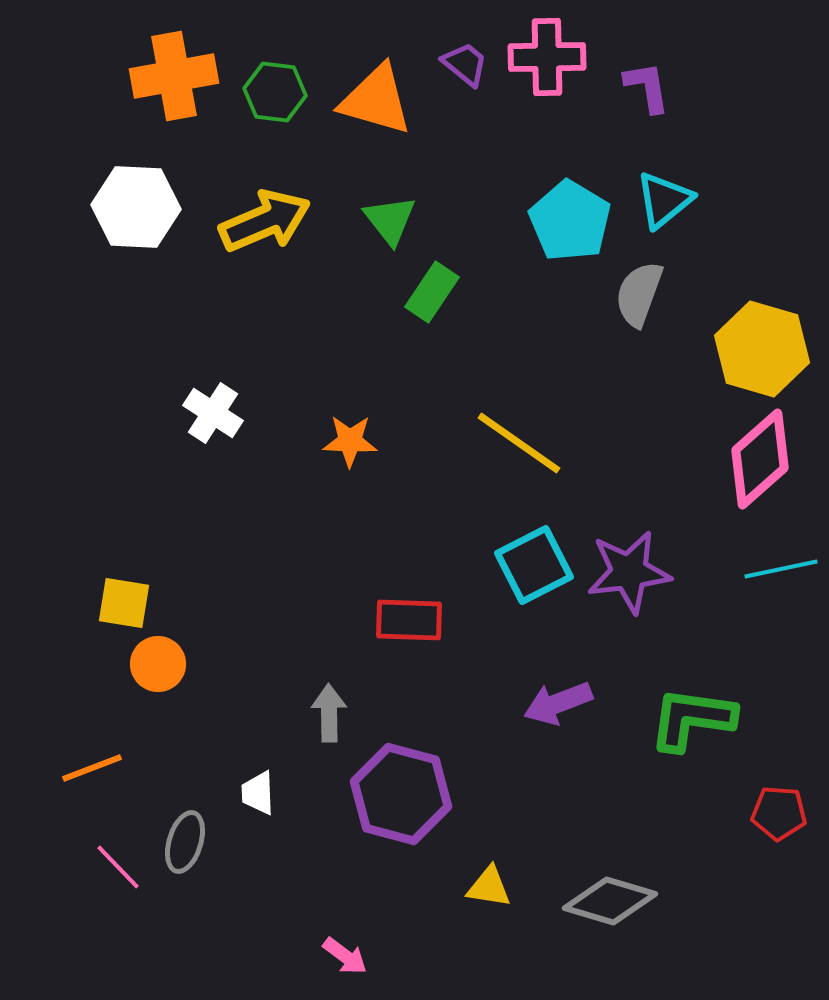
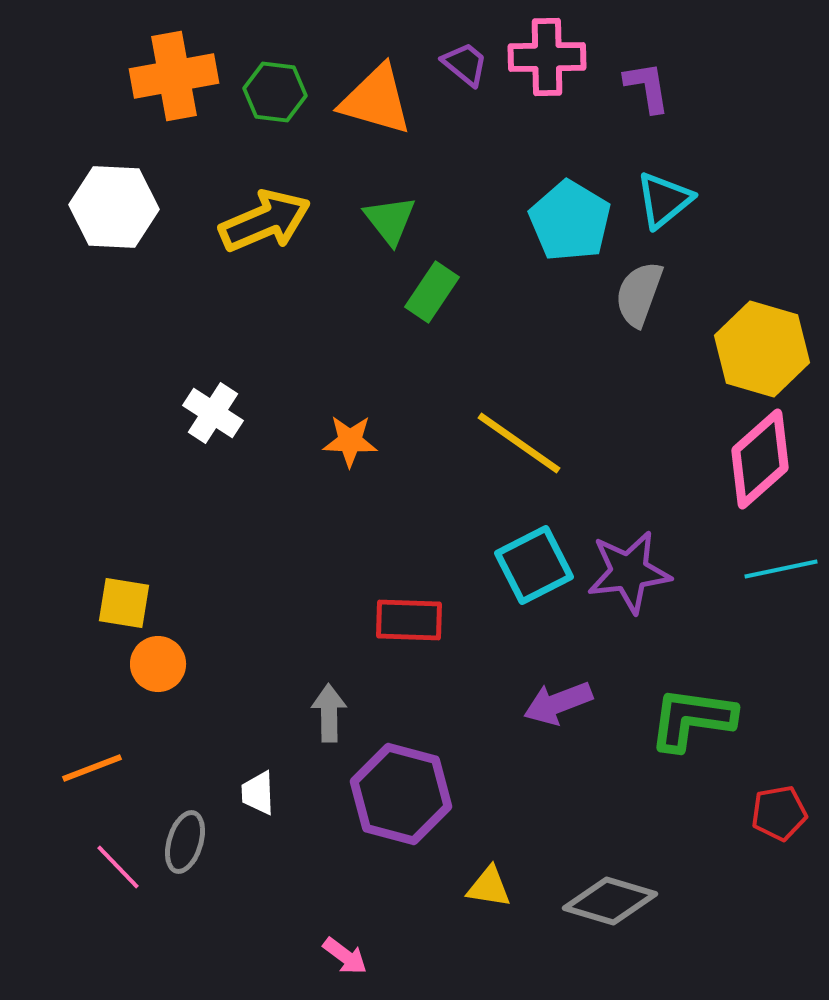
white hexagon: moved 22 px left
red pentagon: rotated 14 degrees counterclockwise
